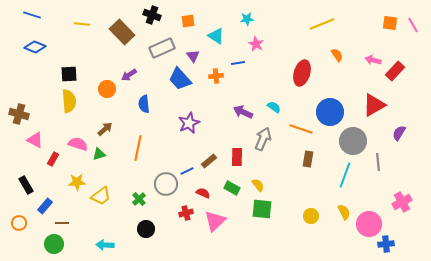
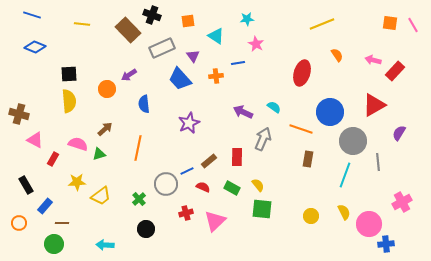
brown rectangle at (122, 32): moved 6 px right, 2 px up
red semicircle at (203, 193): moved 6 px up
